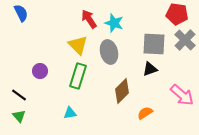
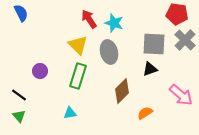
pink arrow: moved 1 px left
